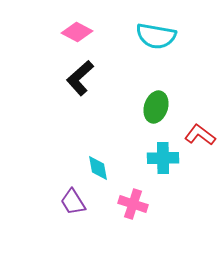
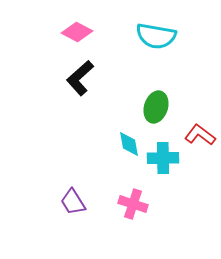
cyan diamond: moved 31 px right, 24 px up
